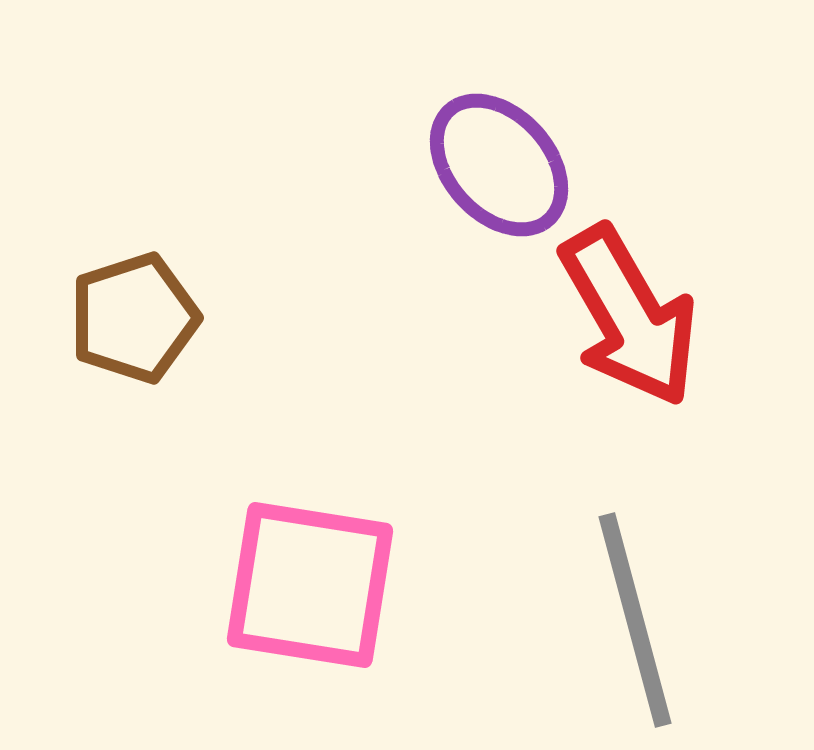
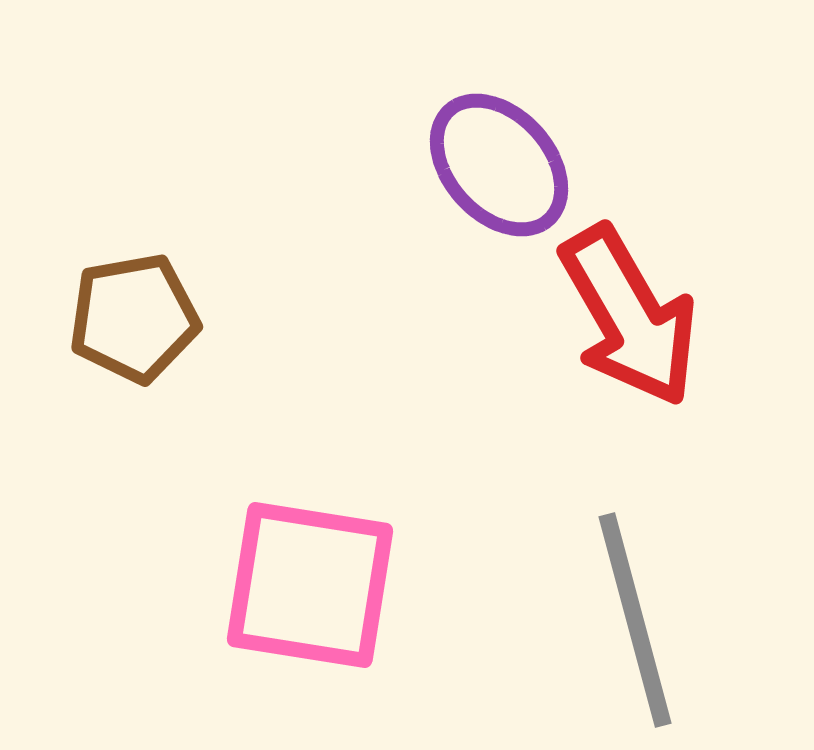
brown pentagon: rotated 8 degrees clockwise
